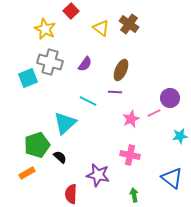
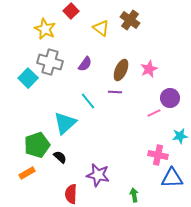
brown cross: moved 1 px right, 4 px up
cyan square: rotated 24 degrees counterclockwise
cyan line: rotated 24 degrees clockwise
pink star: moved 18 px right, 50 px up
pink cross: moved 28 px right
blue triangle: rotated 40 degrees counterclockwise
